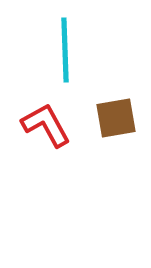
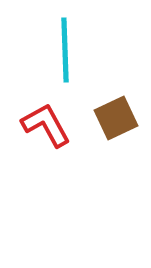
brown square: rotated 15 degrees counterclockwise
